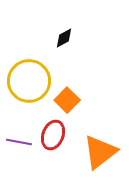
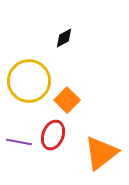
orange triangle: moved 1 px right, 1 px down
